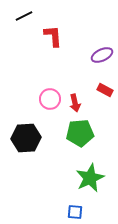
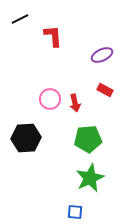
black line: moved 4 px left, 3 px down
green pentagon: moved 8 px right, 6 px down
